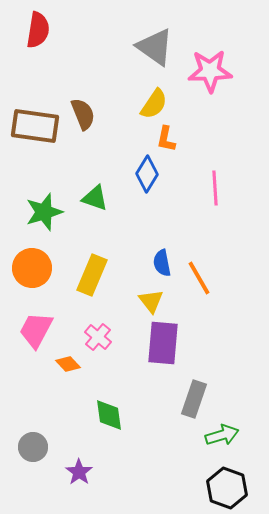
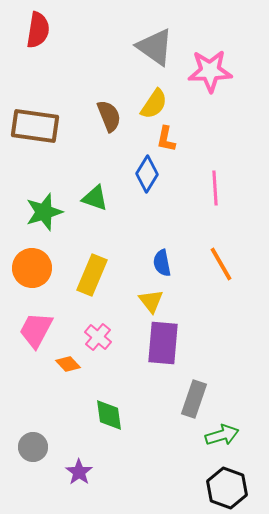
brown semicircle: moved 26 px right, 2 px down
orange line: moved 22 px right, 14 px up
